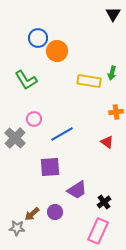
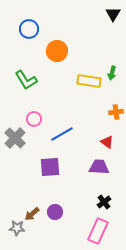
blue circle: moved 9 px left, 9 px up
purple trapezoid: moved 22 px right, 23 px up; rotated 145 degrees counterclockwise
